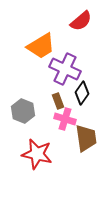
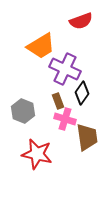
red semicircle: rotated 20 degrees clockwise
brown trapezoid: moved 1 px right, 1 px up
